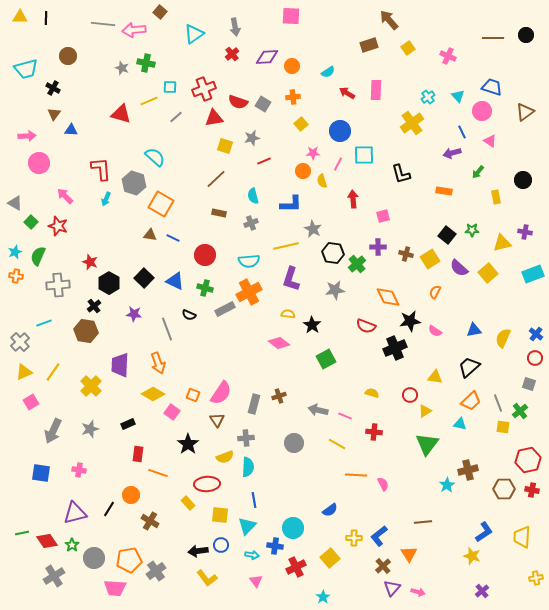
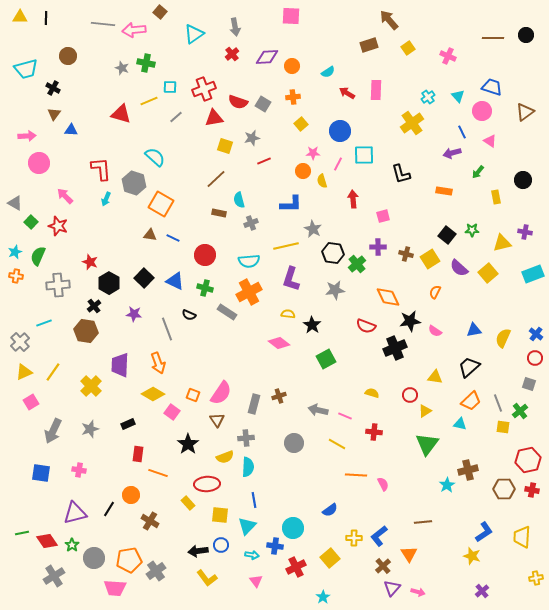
cyan semicircle at (253, 196): moved 14 px left, 4 px down
gray rectangle at (225, 309): moved 2 px right, 3 px down; rotated 60 degrees clockwise
